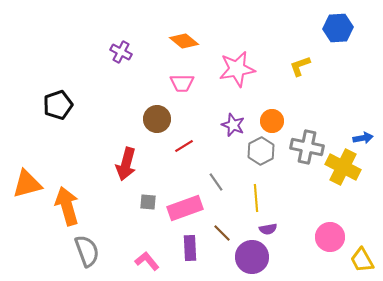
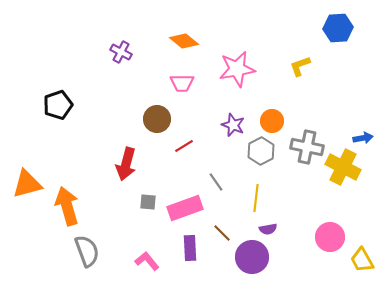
yellow line: rotated 12 degrees clockwise
